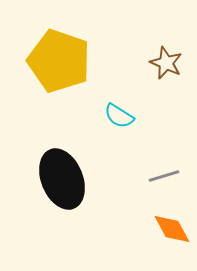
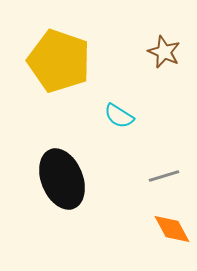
brown star: moved 2 px left, 11 px up
